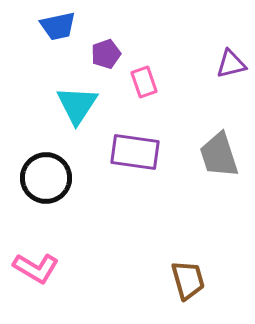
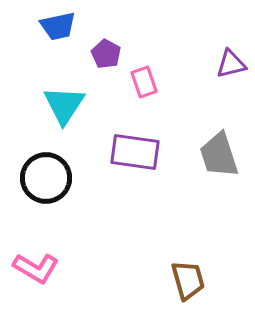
purple pentagon: rotated 24 degrees counterclockwise
cyan triangle: moved 13 px left
